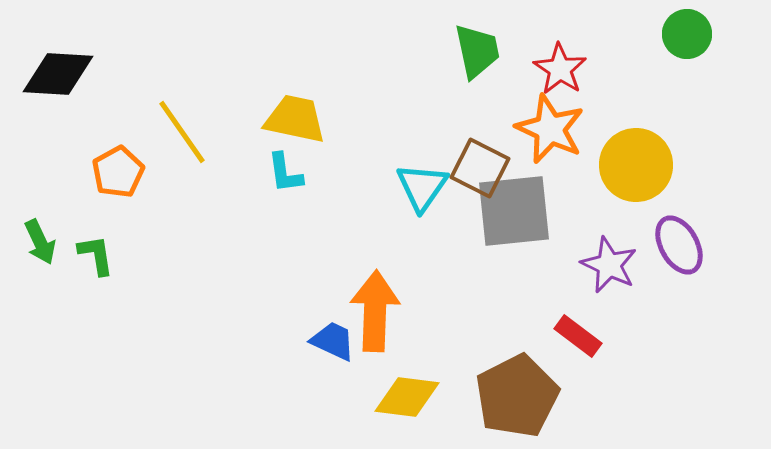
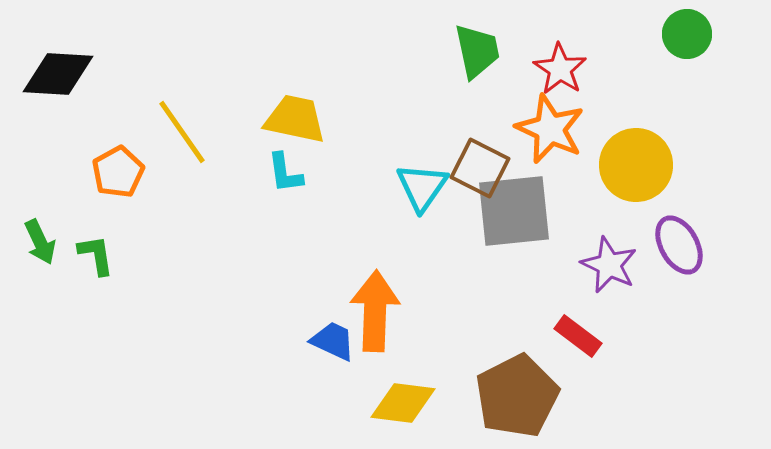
yellow diamond: moved 4 px left, 6 px down
